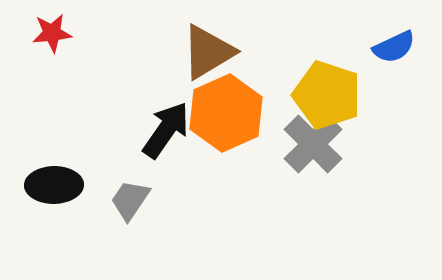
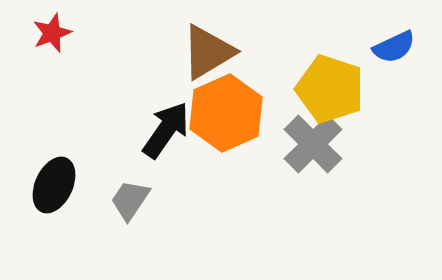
red star: rotated 15 degrees counterclockwise
yellow pentagon: moved 3 px right, 6 px up
black ellipse: rotated 64 degrees counterclockwise
